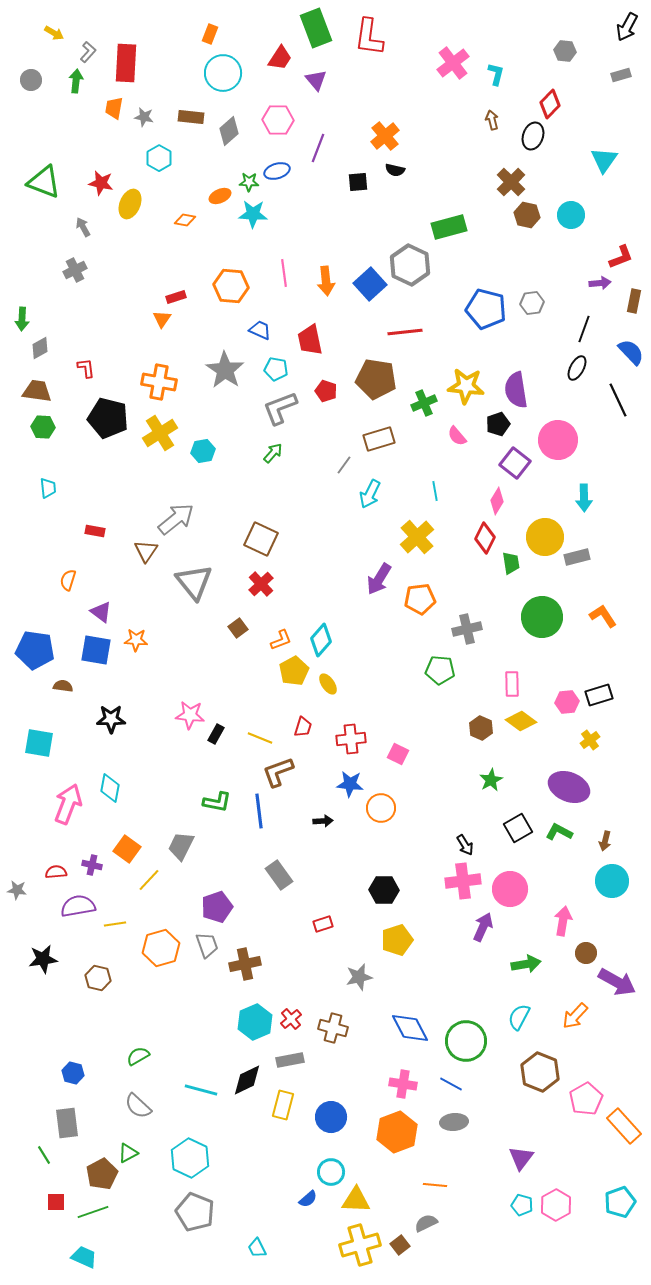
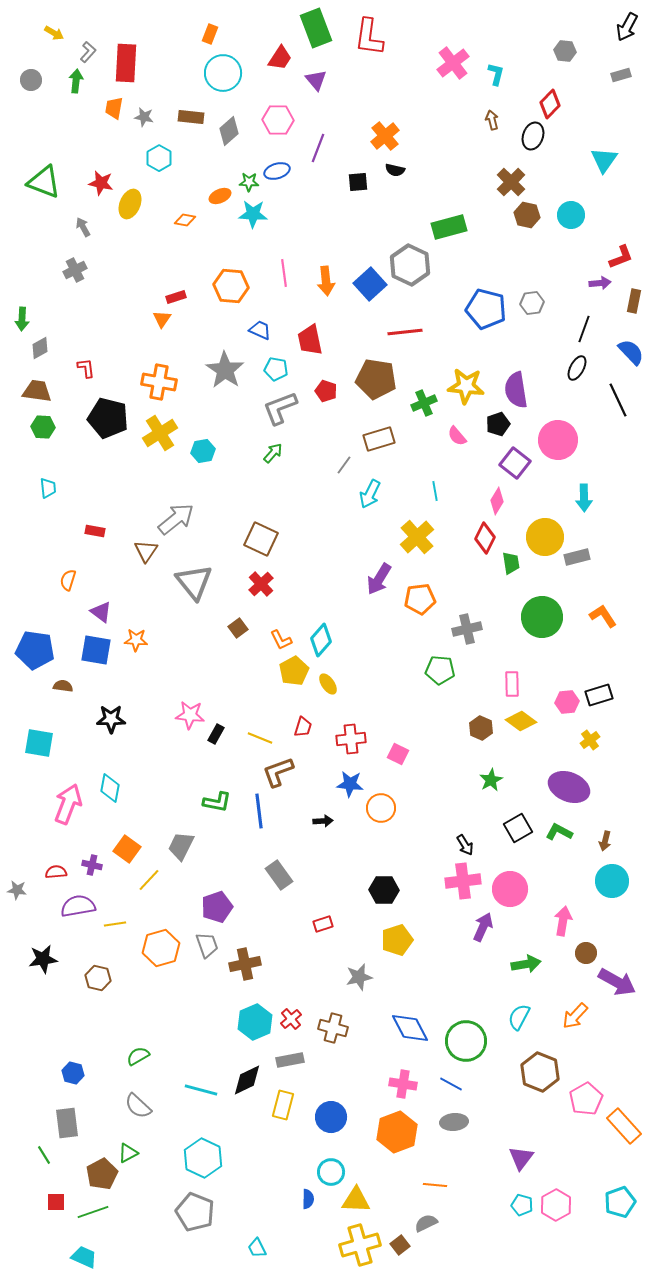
orange L-shape at (281, 640): rotated 85 degrees clockwise
cyan hexagon at (190, 1158): moved 13 px right
blue semicircle at (308, 1199): rotated 48 degrees counterclockwise
